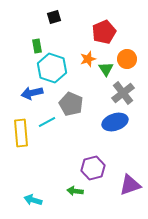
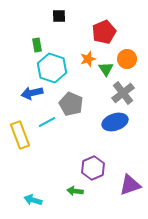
black square: moved 5 px right, 1 px up; rotated 16 degrees clockwise
green rectangle: moved 1 px up
yellow rectangle: moved 1 px left, 2 px down; rotated 16 degrees counterclockwise
purple hexagon: rotated 10 degrees counterclockwise
